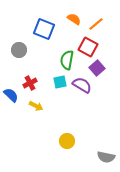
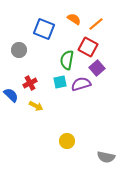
purple semicircle: moved 1 px left, 1 px up; rotated 48 degrees counterclockwise
